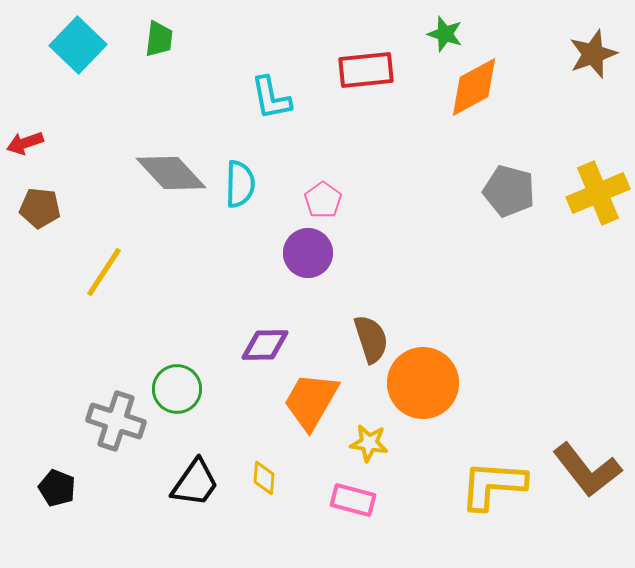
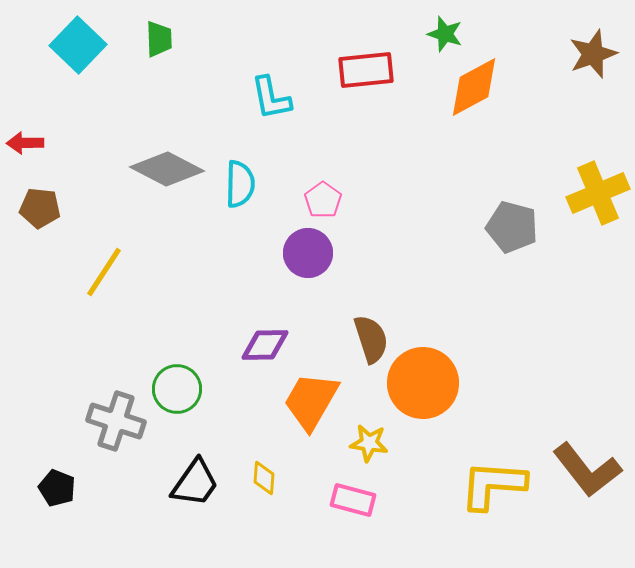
green trapezoid: rotated 9 degrees counterclockwise
red arrow: rotated 18 degrees clockwise
gray diamond: moved 4 px left, 4 px up; rotated 20 degrees counterclockwise
gray pentagon: moved 3 px right, 36 px down
